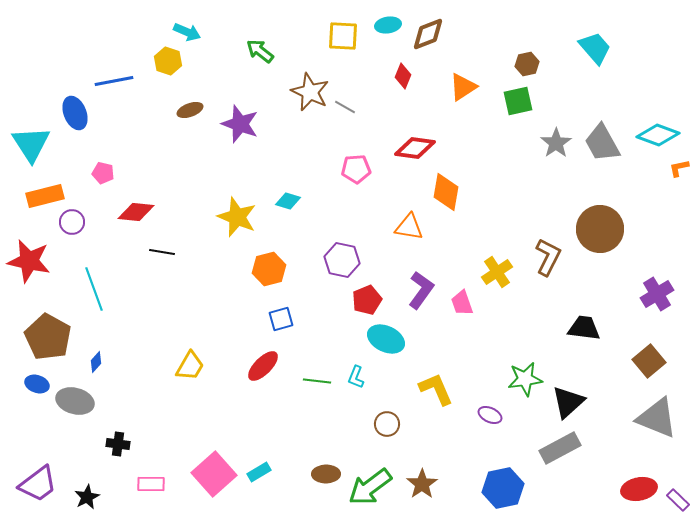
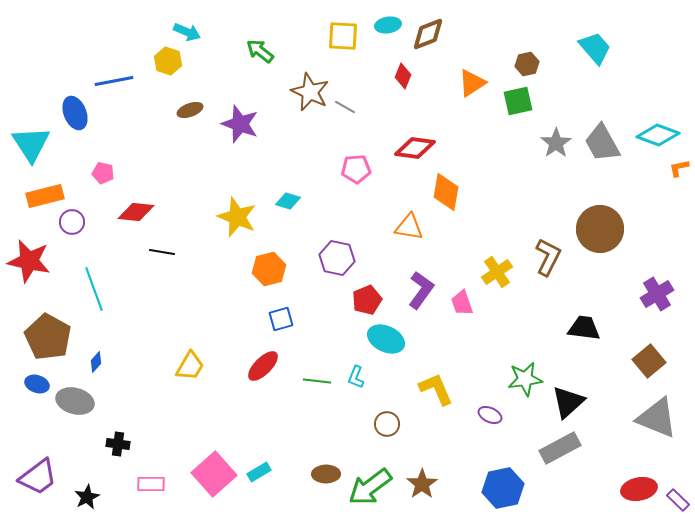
orange triangle at (463, 87): moved 9 px right, 4 px up
purple hexagon at (342, 260): moved 5 px left, 2 px up
purple trapezoid at (38, 484): moved 7 px up
